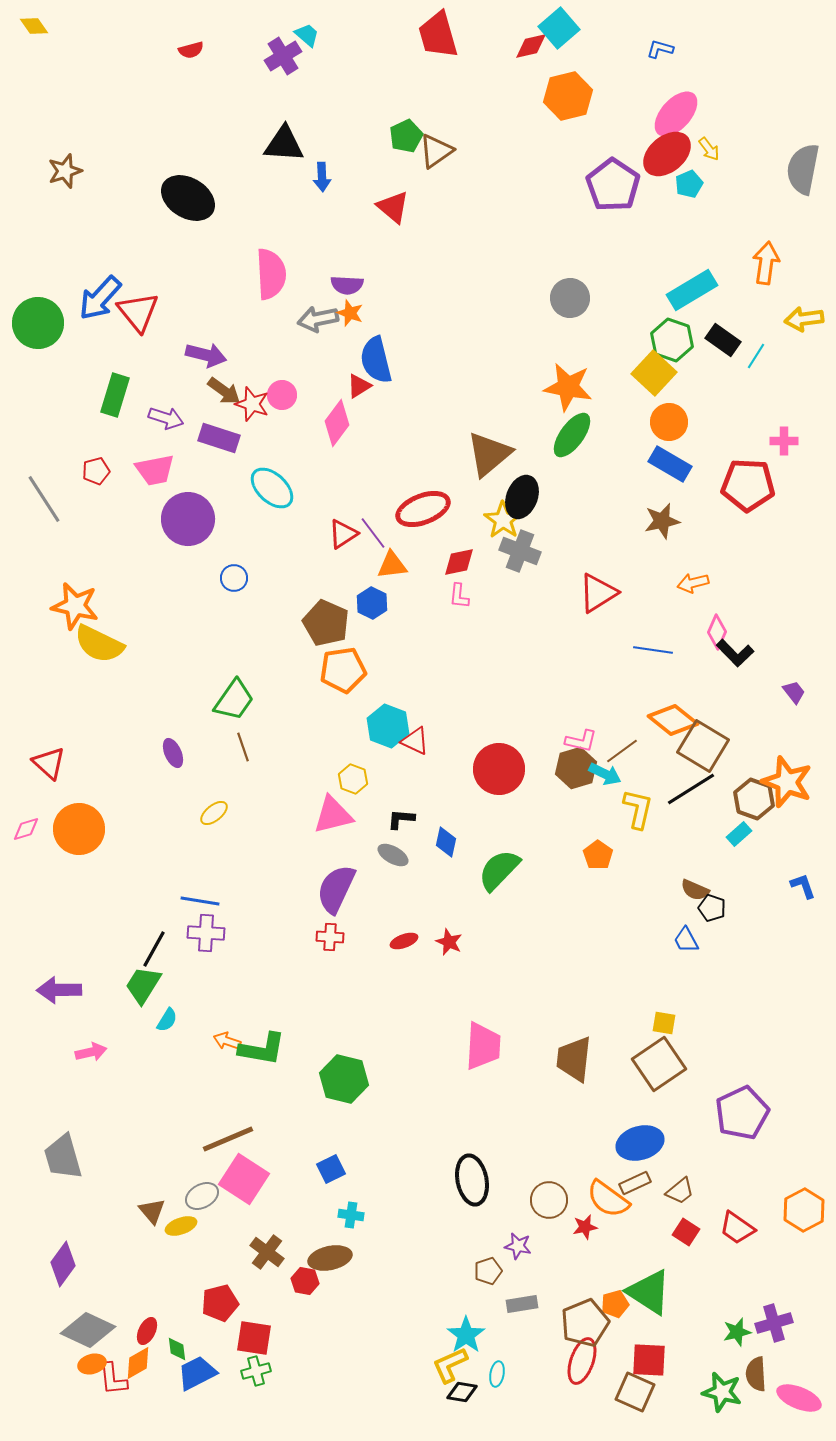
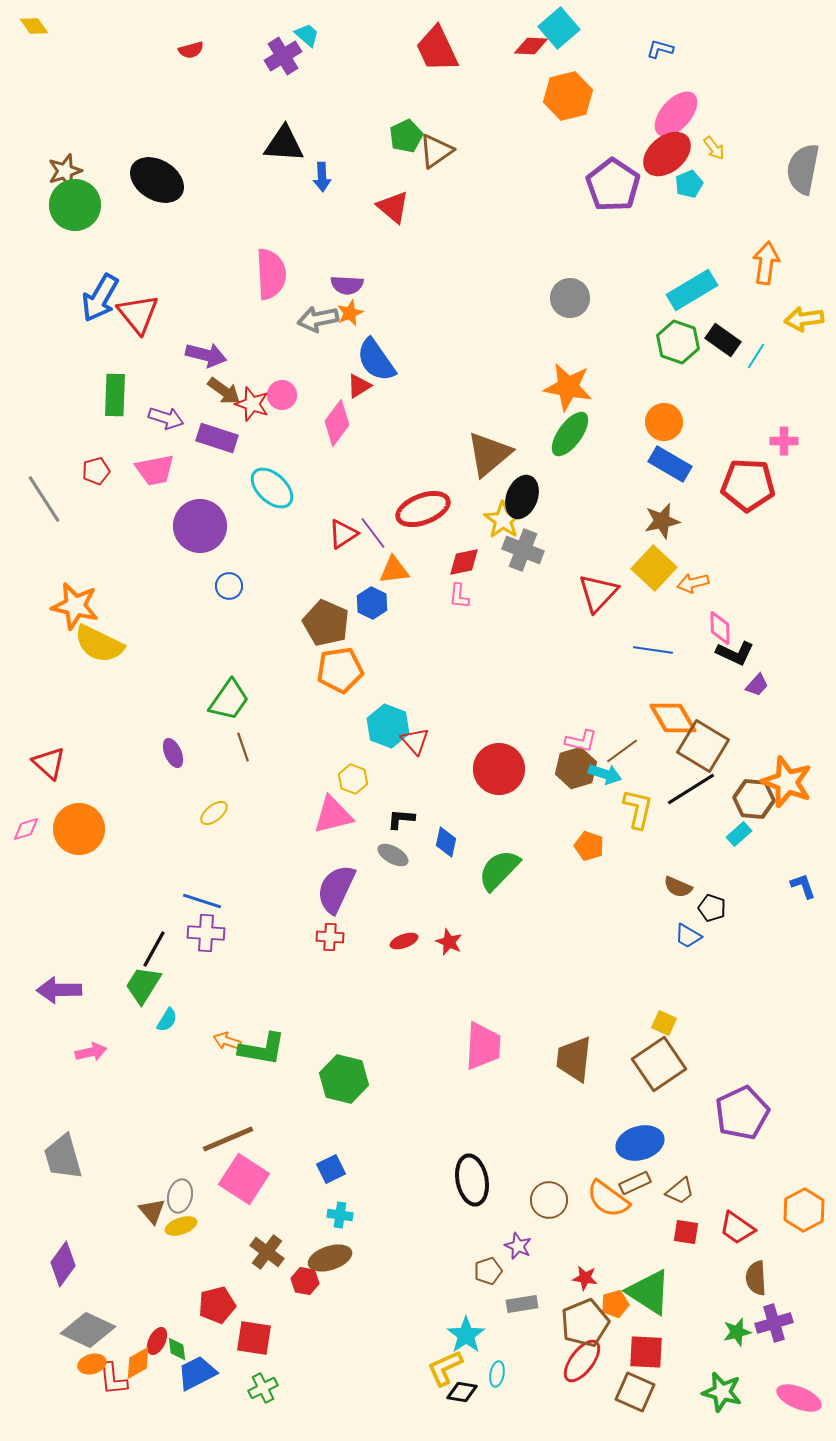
red trapezoid at (438, 35): moved 1 px left, 14 px down; rotated 9 degrees counterclockwise
red diamond at (531, 46): rotated 16 degrees clockwise
yellow arrow at (709, 149): moved 5 px right, 1 px up
black ellipse at (188, 198): moved 31 px left, 18 px up
blue arrow at (100, 298): rotated 12 degrees counterclockwise
red triangle at (138, 312): moved 2 px down
orange star at (350, 313): rotated 28 degrees clockwise
green circle at (38, 323): moved 37 px right, 118 px up
green hexagon at (672, 340): moved 6 px right, 2 px down
blue semicircle at (376, 360): rotated 21 degrees counterclockwise
yellow square at (654, 373): moved 195 px down
green rectangle at (115, 395): rotated 15 degrees counterclockwise
orange circle at (669, 422): moved 5 px left
green ellipse at (572, 435): moved 2 px left, 1 px up
purple rectangle at (219, 438): moved 2 px left
purple circle at (188, 519): moved 12 px right, 7 px down
gray cross at (520, 551): moved 3 px right, 1 px up
red diamond at (459, 562): moved 5 px right
orange triangle at (392, 565): moved 2 px right, 5 px down
blue circle at (234, 578): moved 5 px left, 8 px down
red triangle at (598, 593): rotated 15 degrees counterclockwise
pink diamond at (717, 632): moved 3 px right, 4 px up; rotated 24 degrees counterclockwise
black L-shape at (735, 653): rotated 21 degrees counterclockwise
orange pentagon at (343, 670): moved 3 px left
purple trapezoid at (794, 692): moved 37 px left, 7 px up; rotated 80 degrees clockwise
green trapezoid at (234, 700): moved 5 px left
orange diamond at (673, 720): moved 2 px up; rotated 21 degrees clockwise
red triangle at (415, 741): rotated 24 degrees clockwise
cyan arrow at (605, 774): rotated 8 degrees counterclockwise
brown hexagon at (754, 799): rotated 15 degrees counterclockwise
orange pentagon at (598, 855): moved 9 px left, 9 px up; rotated 16 degrees counterclockwise
brown semicircle at (695, 890): moved 17 px left, 3 px up
blue line at (200, 901): moved 2 px right; rotated 9 degrees clockwise
blue trapezoid at (686, 940): moved 2 px right, 4 px up; rotated 32 degrees counterclockwise
yellow square at (664, 1023): rotated 15 degrees clockwise
gray ellipse at (202, 1196): moved 22 px left; rotated 48 degrees counterclockwise
cyan cross at (351, 1215): moved 11 px left
red star at (585, 1227): moved 51 px down; rotated 20 degrees clockwise
red square at (686, 1232): rotated 24 degrees counterclockwise
purple star at (518, 1246): rotated 12 degrees clockwise
brown ellipse at (330, 1258): rotated 6 degrees counterclockwise
red pentagon at (220, 1303): moved 3 px left, 2 px down
red ellipse at (147, 1331): moved 10 px right, 10 px down
red square at (649, 1360): moved 3 px left, 8 px up
red ellipse at (582, 1361): rotated 18 degrees clockwise
yellow L-shape at (450, 1365): moved 5 px left, 3 px down
green cross at (256, 1371): moved 7 px right, 17 px down; rotated 12 degrees counterclockwise
brown semicircle at (756, 1374): moved 96 px up
